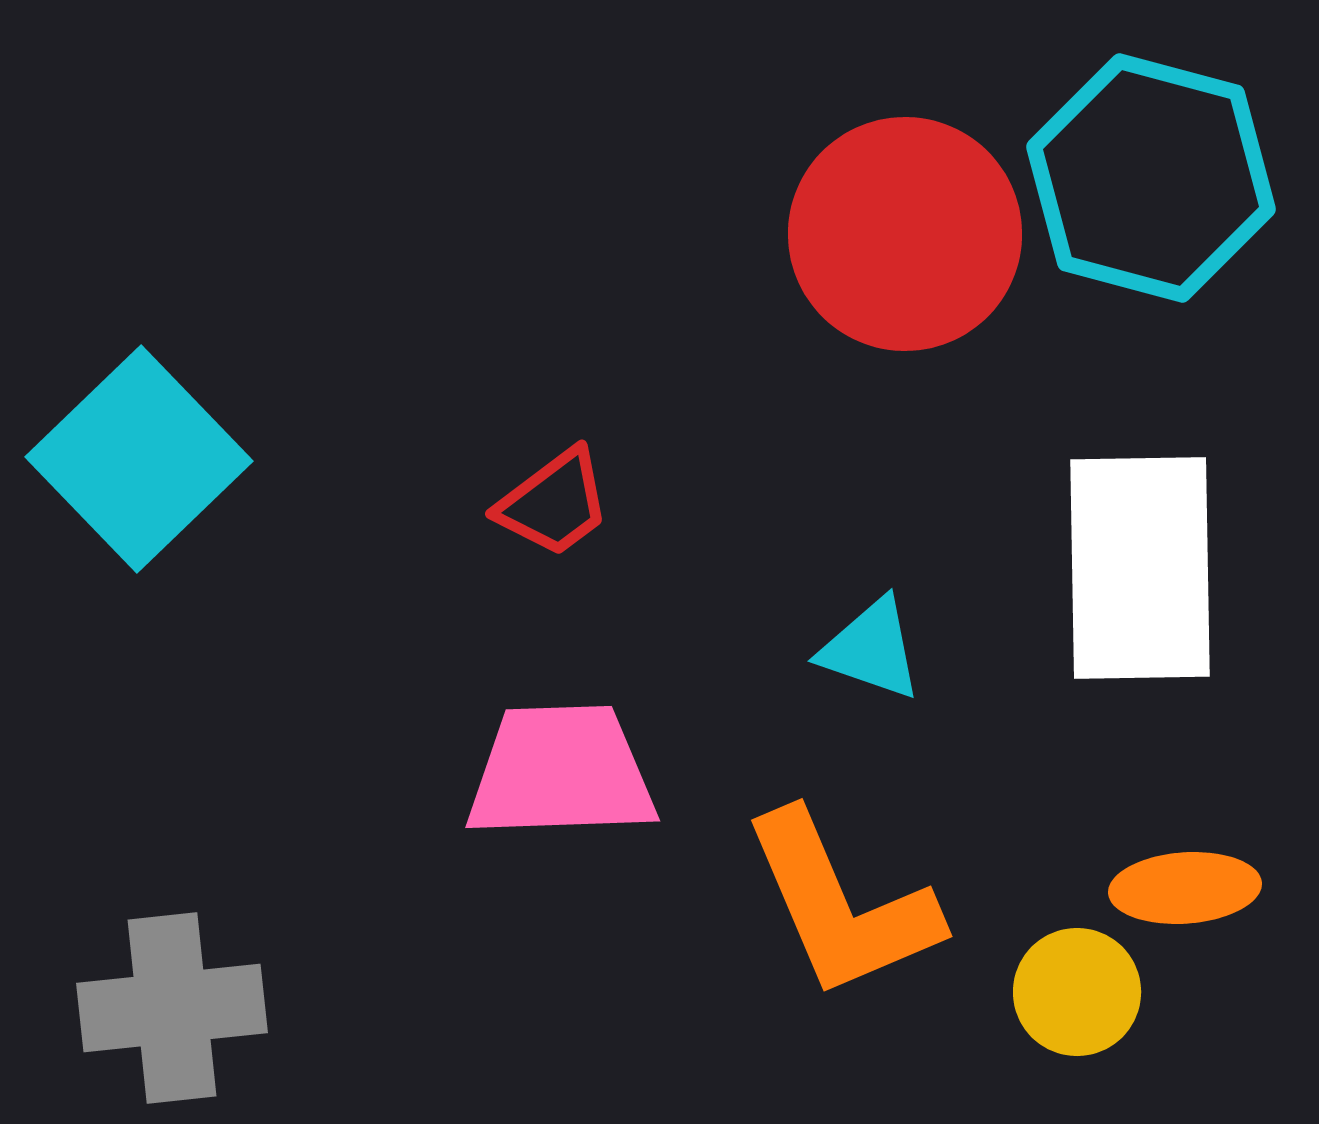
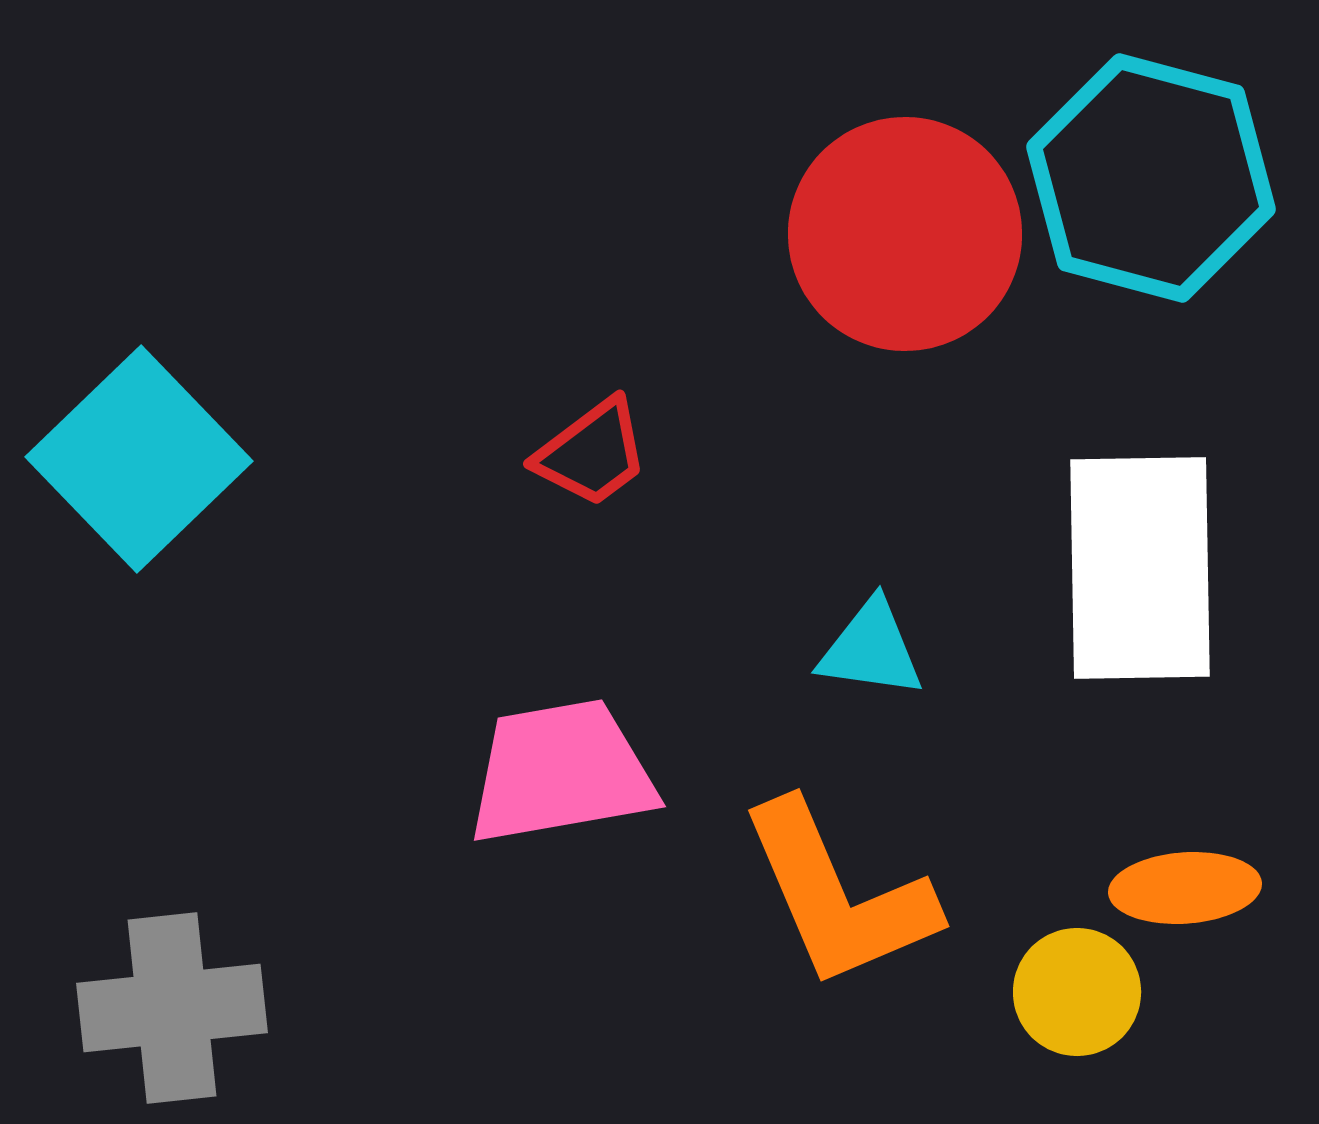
red trapezoid: moved 38 px right, 50 px up
cyan triangle: rotated 11 degrees counterclockwise
pink trapezoid: rotated 8 degrees counterclockwise
orange L-shape: moved 3 px left, 10 px up
